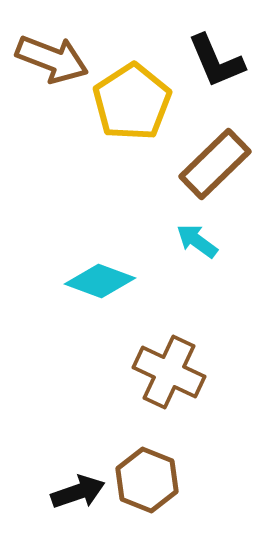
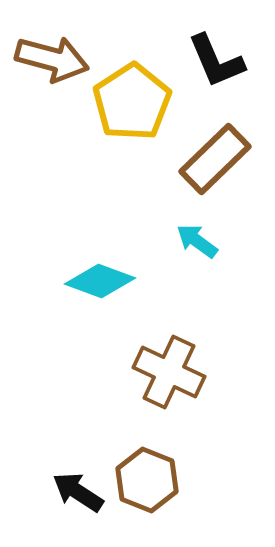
brown arrow: rotated 6 degrees counterclockwise
brown rectangle: moved 5 px up
black arrow: rotated 128 degrees counterclockwise
